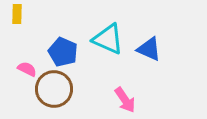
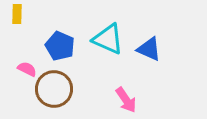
blue pentagon: moved 3 px left, 6 px up
pink arrow: moved 1 px right
